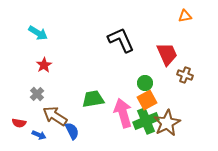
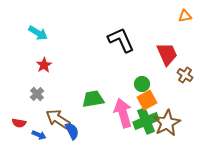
brown cross: rotated 14 degrees clockwise
green circle: moved 3 px left, 1 px down
brown arrow: moved 3 px right, 3 px down
